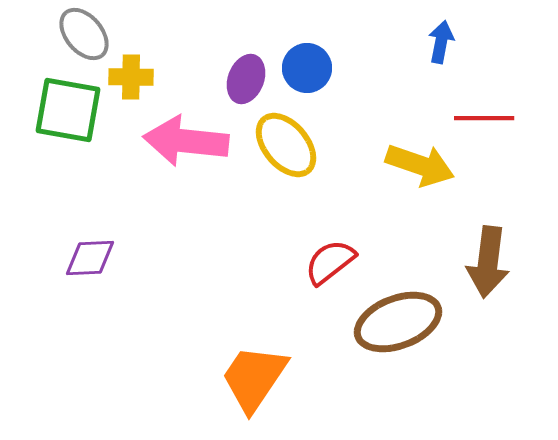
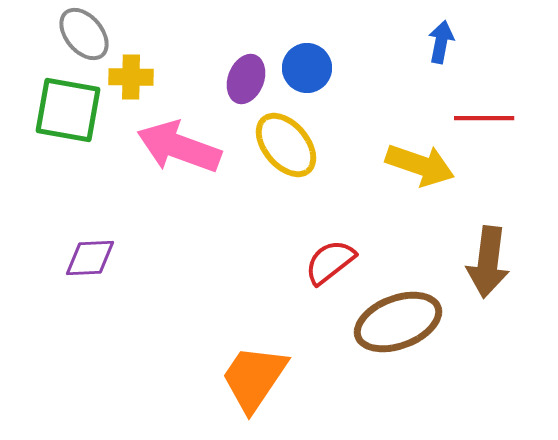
pink arrow: moved 7 px left, 6 px down; rotated 14 degrees clockwise
